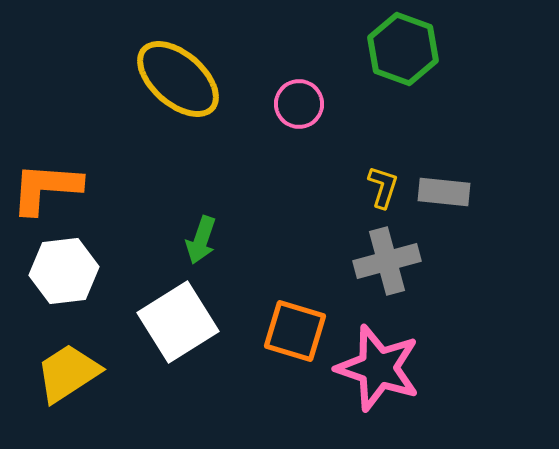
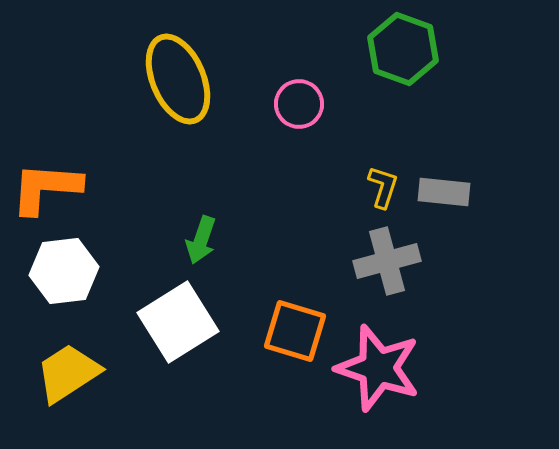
yellow ellipse: rotated 26 degrees clockwise
